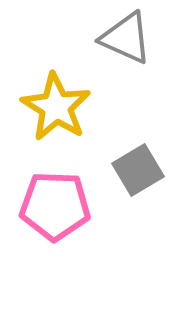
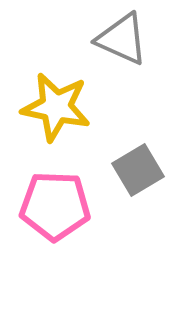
gray triangle: moved 4 px left, 1 px down
yellow star: rotated 20 degrees counterclockwise
